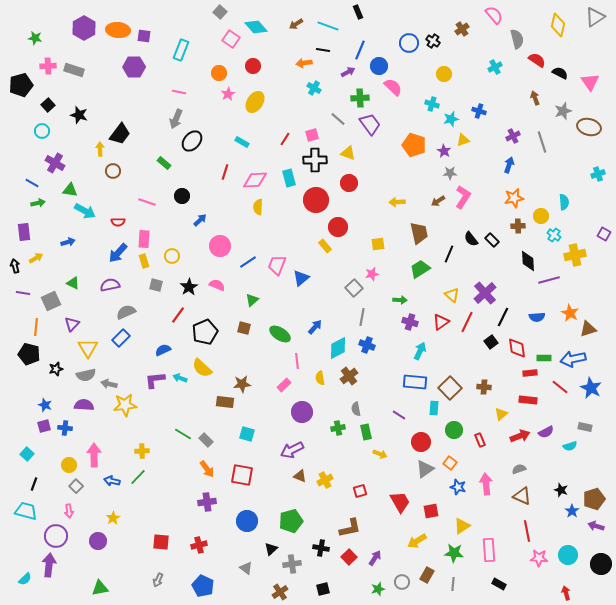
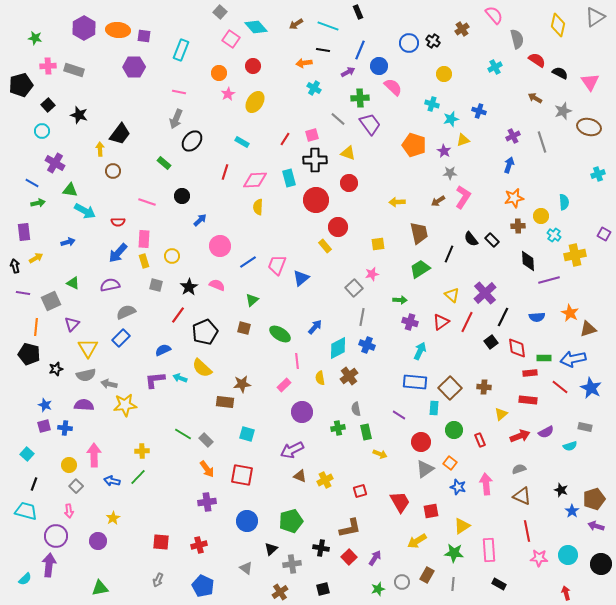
brown arrow at (535, 98): rotated 40 degrees counterclockwise
